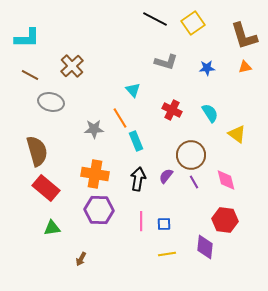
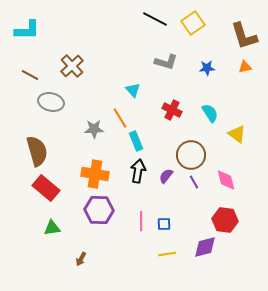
cyan L-shape: moved 8 px up
black arrow: moved 8 px up
purple diamond: rotated 70 degrees clockwise
